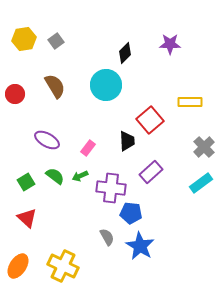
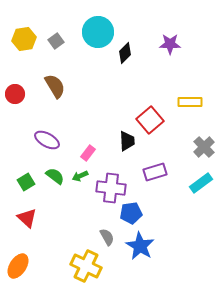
cyan circle: moved 8 px left, 53 px up
pink rectangle: moved 5 px down
purple rectangle: moved 4 px right; rotated 25 degrees clockwise
blue pentagon: rotated 15 degrees counterclockwise
yellow cross: moved 23 px right
